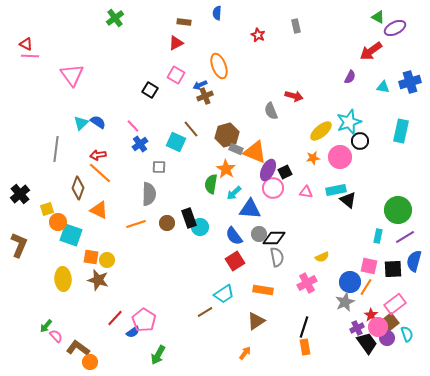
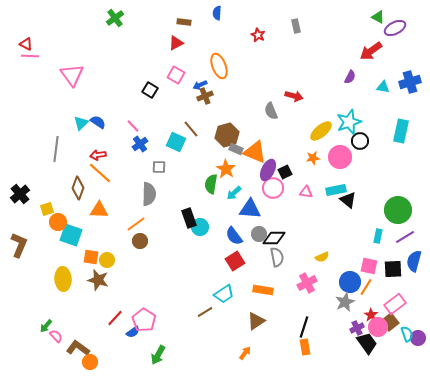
orange triangle at (99, 210): rotated 24 degrees counterclockwise
brown circle at (167, 223): moved 27 px left, 18 px down
orange line at (136, 224): rotated 18 degrees counterclockwise
purple circle at (387, 338): moved 31 px right
